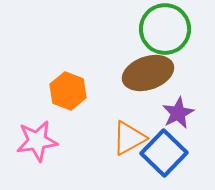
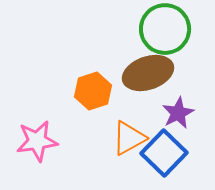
orange hexagon: moved 25 px right; rotated 21 degrees clockwise
